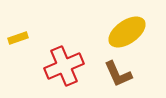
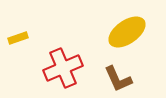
red cross: moved 1 px left, 2 px down
brown L-shape: moved 5 px down
